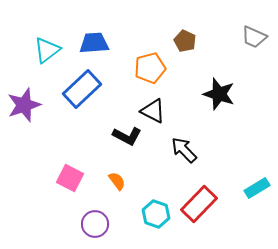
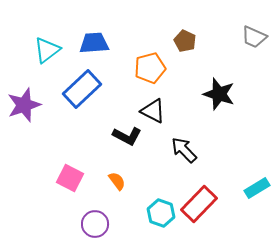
cyan hexagon: moved 5 px right, 1 px up
